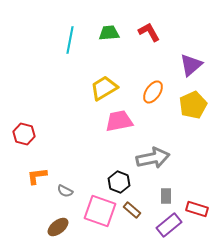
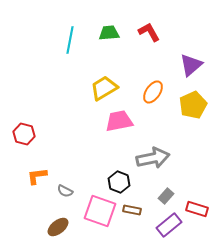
gray rectangle: rotated 42 degrees clockwise
brown rectangle: rotated 30 degrees counterclockwise
